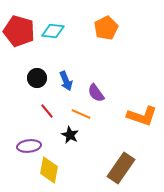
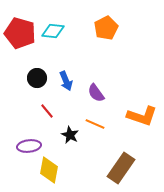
red pentagon: moved 1 px right, 2 px down
orange line: moved 14 px right, 10 px down
